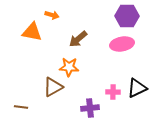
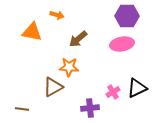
orange arrow: moved 5 px right
pink cross: rotated 32 degrees counterclockwise
brown line: moved 1 px right, 2 px down
